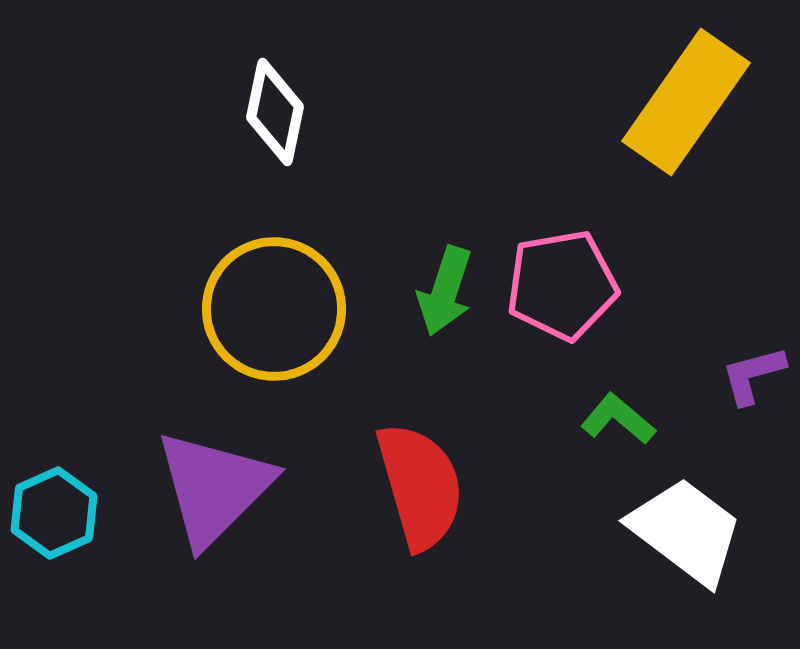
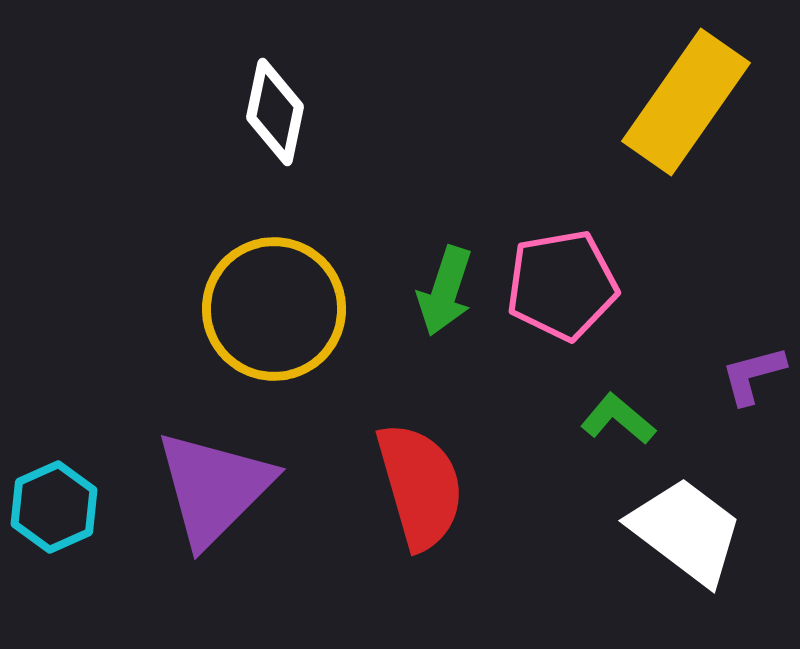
cyan hexagon: moved 6 px up
